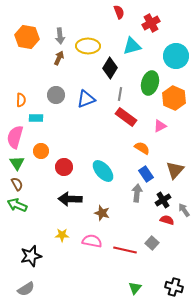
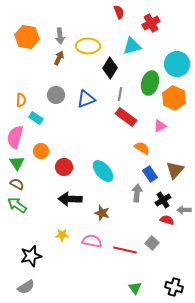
cyan circle at (176, 56): moved 1 px right, 8 px down
cyan rectangle at (36, 118): rotated 32 degrees clockwise
blue rectangle at (146, 174): moved 4 px right
brown semicircle at (17, 184): rotated 32 degrees counterclockwise
green arrow at (17, 205): rotated 12 degrees clockwise
gray arrow at (184, 210): rotated 56 degrees counterclockwise
green triangle at (135, 288): rotated 16 degrees counterclockwise
gray semicircle at (26, 289): moved 2 px up
